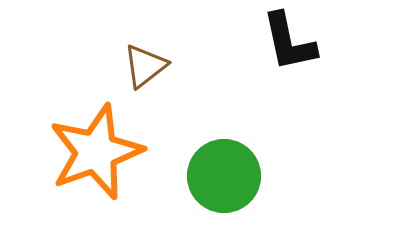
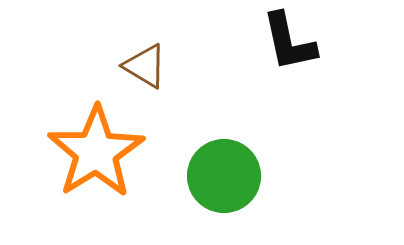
brown triangle: rotated 51 degrees counterclockwise
orange star: rotated 12 degrees counterclockwise
